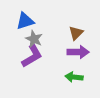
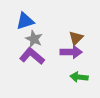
brown triangle: moved 5 px down
purple arrow: moved 7 px left
purple L-shape: rotated 110 degrees counterclockwise
green arrow: moved 5 px right
